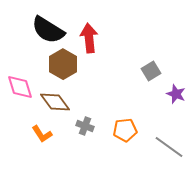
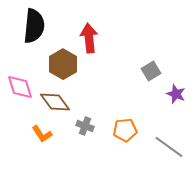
black semicircle: moved 14 px left, 4 px up; rotated 116 degrees counterclockwise
